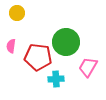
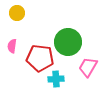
green circle: moved 2 px right
pink semicircle: moved 1 px right
red pentagon: moved 2 px right, 1 px down
